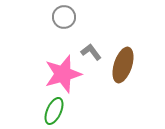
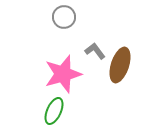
gray L-shape: moved 4 px right, 1 px up
brown ellipse: moved 3 px left
